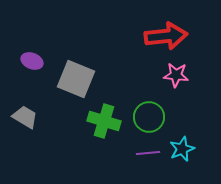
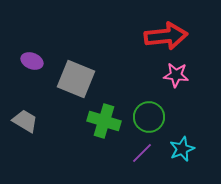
gray trapezoid: moved 4 px down
purple line: moved 6 px left; rotated 40 degrees counterclockwise
